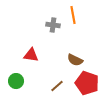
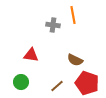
green circle: moved 5 px right, 1 px down
